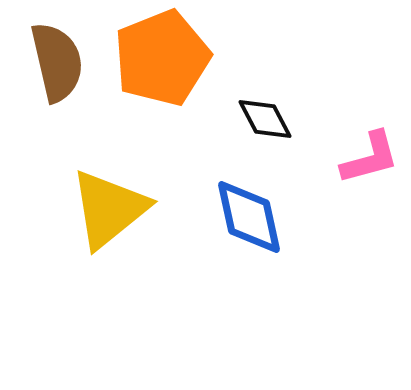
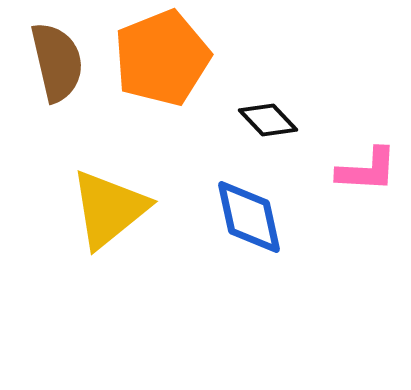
black diamond: moved 3 px right, 1 px down; rotated 16 degrees counterclockwise
pink L-shape: moved 3 px left, 12 px down; rotated 18 degrees clockwise
